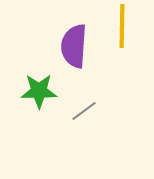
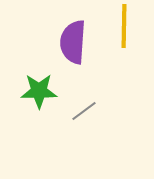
yellow line: moved 2 px right
purple semicircle: moved 1 px left, 4 px up
